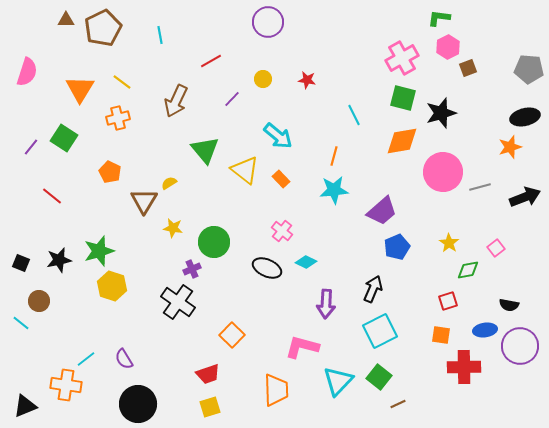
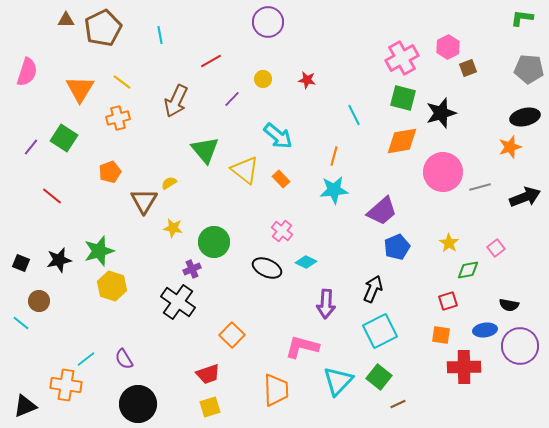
green L-shape at (439, 18): moved 83 px right
orange pentagon at (110, 172): rotated 25 degrees clockwise
